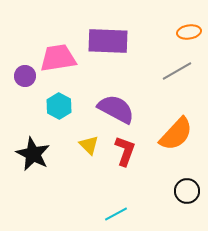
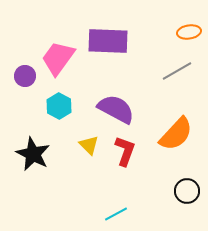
pink trapezoid: rotated 45 degrees counterclockwise
